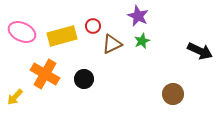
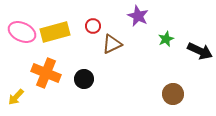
yellow rectangle: moved 7 px left, 4 px up
green star: moved 24 px right, 2 px up
orange cross: moved 1 px right, 1 px up; rotated 8 degrees counterclockwise
yellow arrow: moved 1 px right
